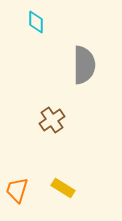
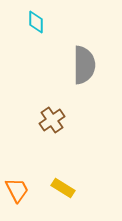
orange trapezoid: rotated 136 degrees clockwise
